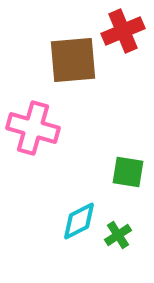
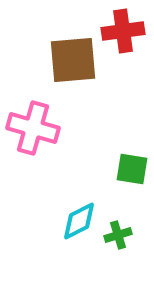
red cross: rotated 15 degrees clockwise
green square: moved 4 px right, 3 px up
green cross: rotated 16 degrees clockwise
